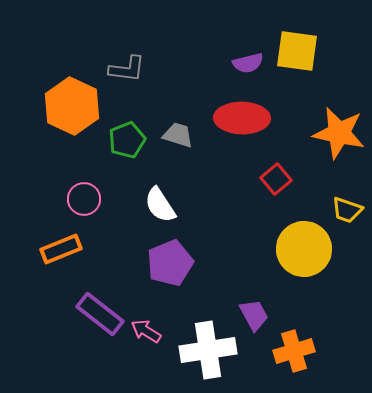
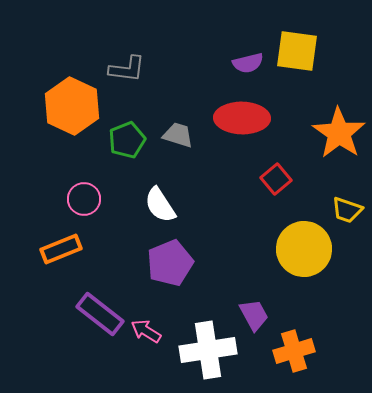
orange star: rotated 22 degrees clockwise
